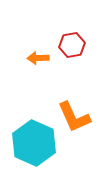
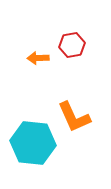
cyan hexagon: moved 1 px left; rotated 18 degrees counterclockwise
